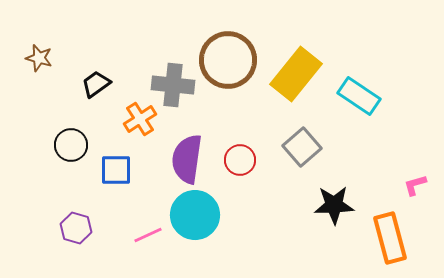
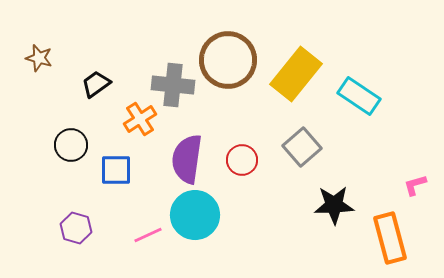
red circle: moved 2 px right
